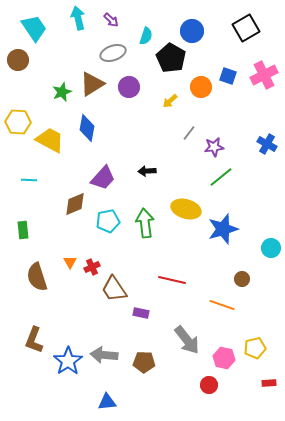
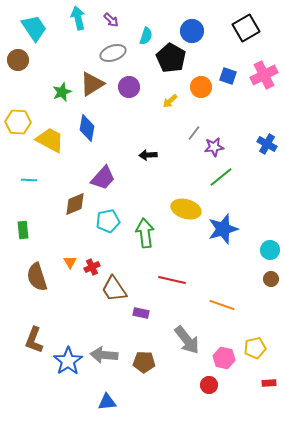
gray line at (189, 133): moved 5 px right
black arrow at (147, 171): moved 1 px right, 16 px up
green arrow at (145, 223): moved 10 px down
cyan circle at (271, 248): moved 1 px left, 2 px down
brown circle at (242, 279): moved 29 px right
